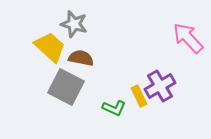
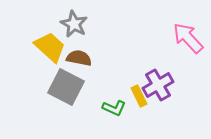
gray star: rotated 12 degrees clockwise
brown semicircle: moved 2 px left
purple cross: moved 2 px left, 1 px up
